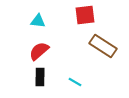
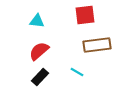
cyan triangle: moved 1 px left
brown rectangle: moved 6 px left, 1 px up; rotated 40 degrees counterclockwise
black rectangle: rotated 42 degrees clockwise
cyan line: moved 2 px right, 10 px up
